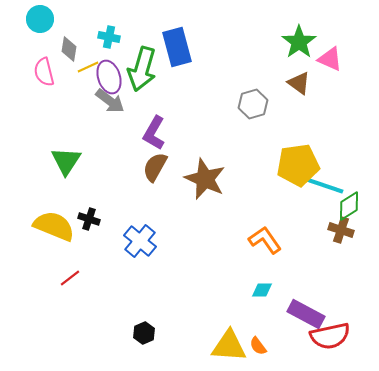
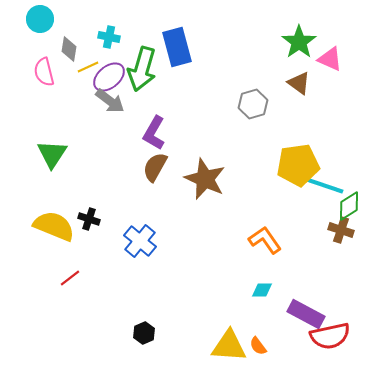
purple ellipse: rotated 68 degrees clockwise
green triangle: moved 14 px left, 7 px up
